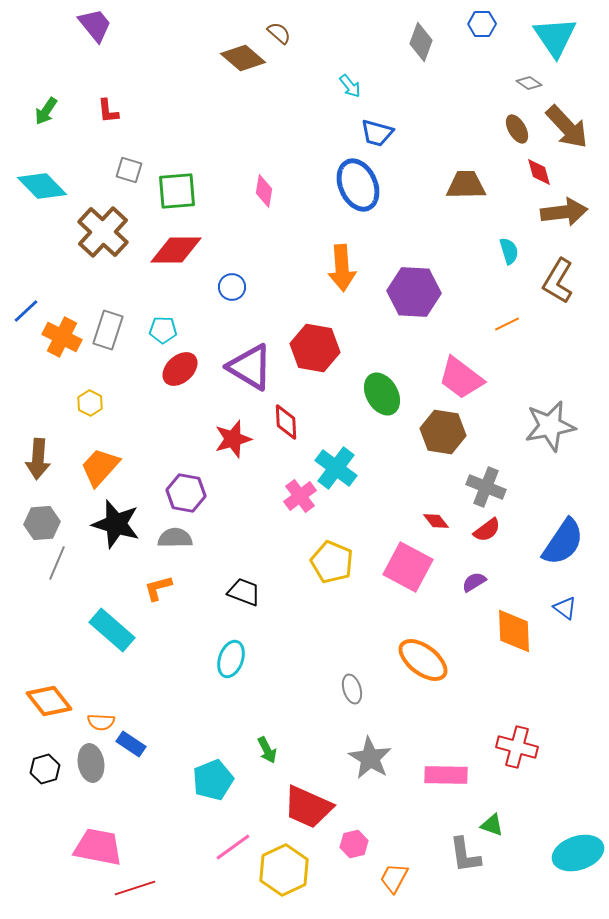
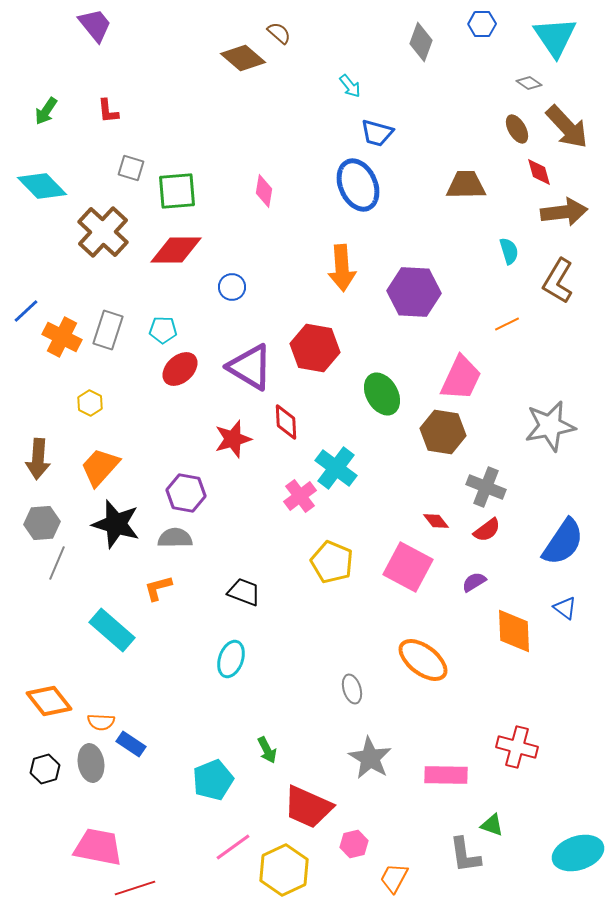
gray square at (129, 170): moved 2 px right, 2 px up
pink trapezoid at (461, 378): rotated 102 degrees counterclockwise
